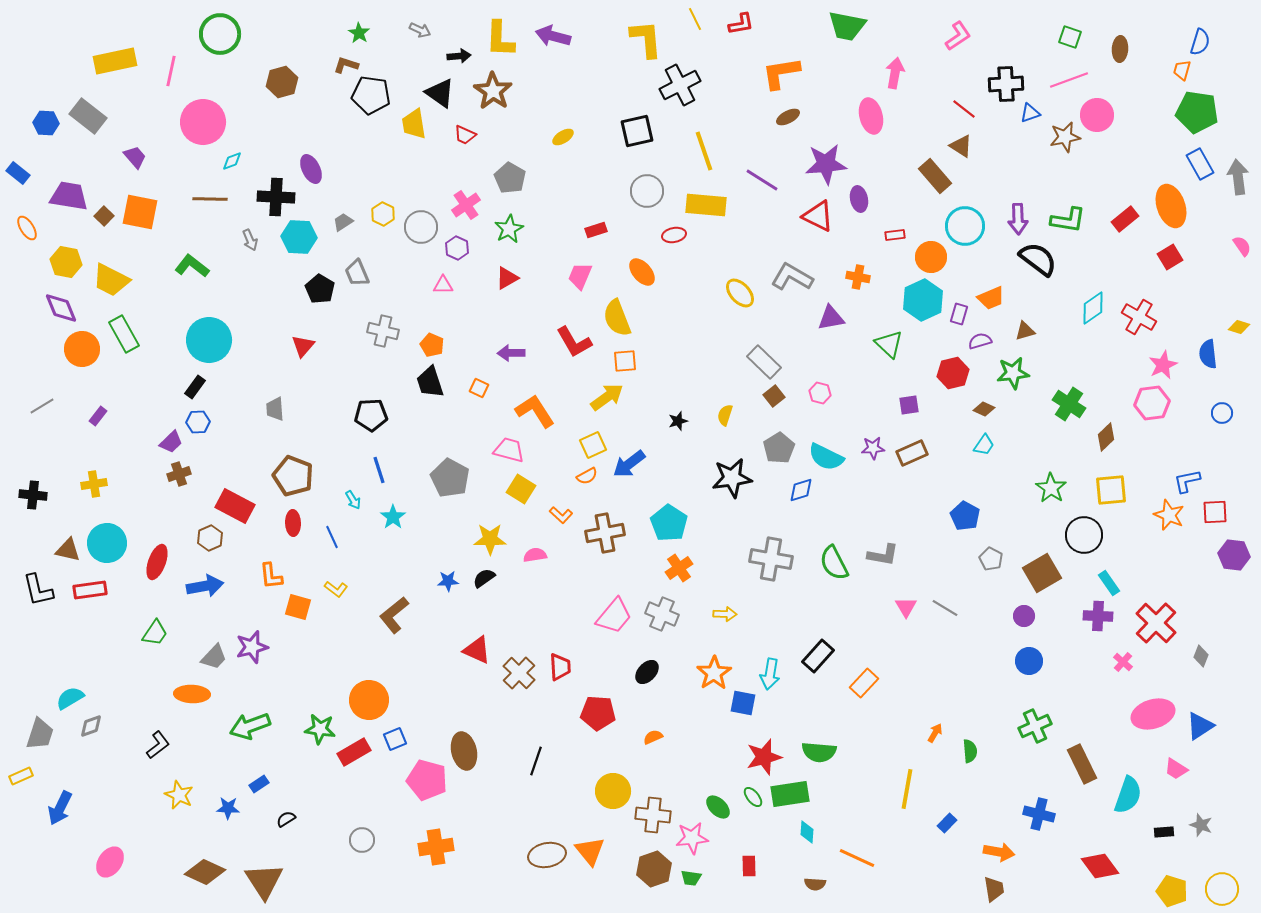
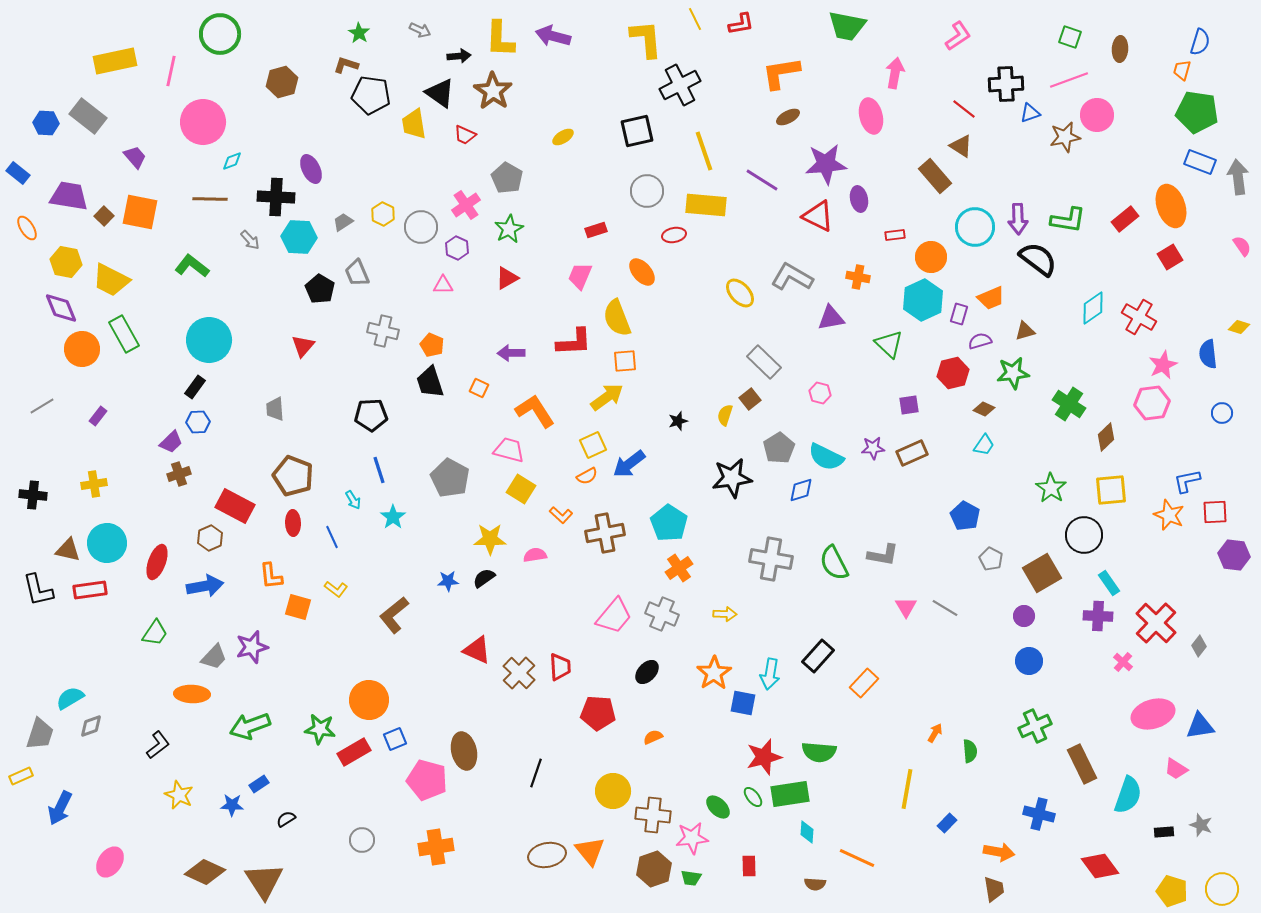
blue rectangle at (1200, 164): moved 2 px up; rotated 40 degrees counterclockwise
gray pentagon at (510, 178): moved 3 px left
cyan circle at (965, 226): moved 10 px right, 1 px down
gray arrow at (250, 240): rotated 20 degrees counterclockwise
red L-shape at (574, 342): rotated 63 degrees counterclockwise
brown square at (774, 396): moved 24 px left, 3 px down
gray diamond at (1201, 656): moved 2 px left, 10 px up; rotated 15 degrees clockwise
blue triangle at (1200, 726): rotated 24 degrees clockwise
black line at (536, 761): moved 12 px down
blue star at (228, 808): moved 4 px right, 3 px up
